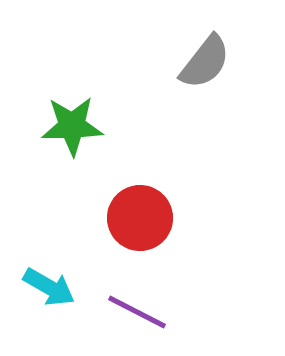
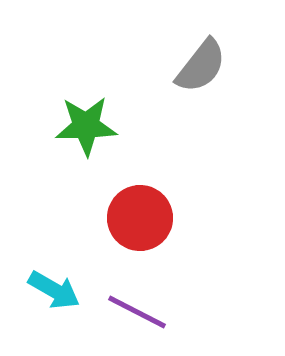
gray semicircle: moved 4 px left, 4 px down
green star: moved 14 px right
cyan arrow: moved 5 px right, 3 px down
